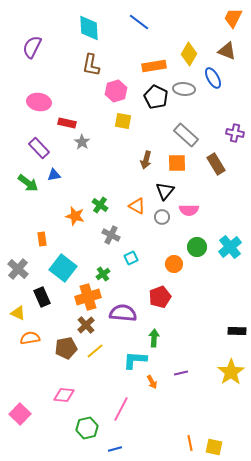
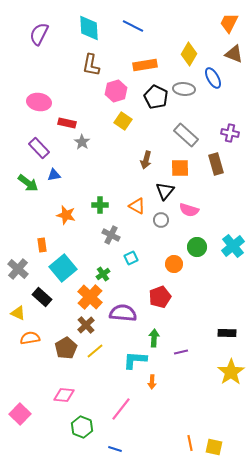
orange trapezoid at (233, 18): moved 4 px left, 5 px down
blue line at (139, 22): moved 6 px left, 4 px down; rotated 10 degrees counterclockwise
purple semicircle at (32, 47): moved 7 px right, 13 px up
brown triangle at (227, 51): moved 7 px right, 3 px down
orange rectangle at (154, 66): moved 9 px left, 1 px up
yellow square at (123, 121): rotated 24 degrees clockwise
purple cross at (235, 133): moved 5 px left
orange square at (177, 163): moved 3 px right, 5 px down
brown rectangle at (216, 164): rotated 15 degrees clockwise
green cross at (100, 205): rotated 35 degrees counterclockwise
pink semicircle at (189, 210): rotated 18 degrees clockwise
orange star at (75, 216): moved 9 px left, 1 px up
gray circle at (162, 217): moved 1 px left, 3 px down
orange rectangle at (42, 239): moved 6 px down
cyan cross at (230, 247): moved 3 px right, 1 px up
cyan square at (63, 268): rotated 12 degrees clockwise
black rectangle at (42, 297): rotated 24 degrees counterclockwise
orange cross at (88, 297): moved 2 px right; rotated 30 degrees counterclockwise
black rectangle at (237, 331): moved 10 px left, 2 px down
brown pentagon at (66, 348): rotated 20 degrees counterclockwise
purple line at (181, 373): moved 21 px up
orange arrow at (152, 382): rotated 32 degrees clockwise
pink line at (121, 409): rotated 10 degrees clockwise
green hexagon at (87, 428): moved 5 px left, 1 px up; rotated 25 degrees counterclockwise
blue line at (115, 449): rotated 32 degrees clockwise
